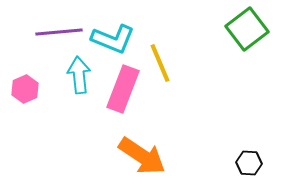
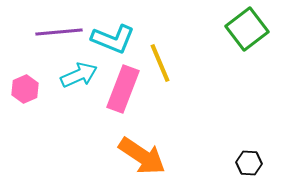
cyan arrow: rotated 72 degrees clockwise
